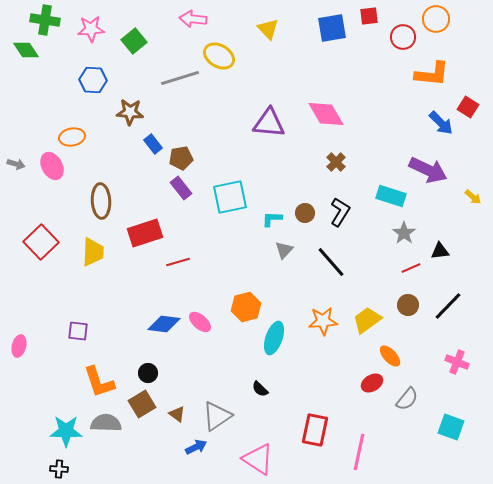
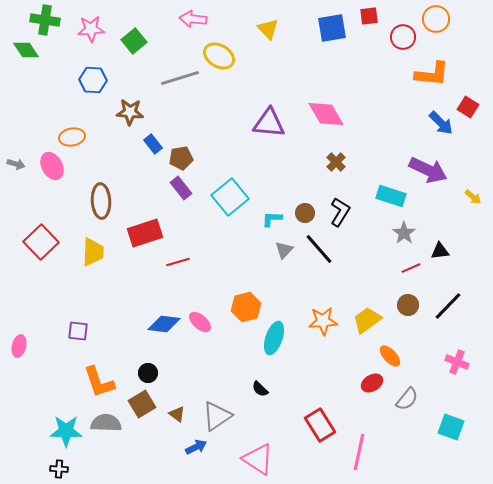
cyan square at (230, 197): rotated 27 degrees counterclockwise
black line at (331, 262): moved 12 px left, 13 px up
red rectangle at (315, 430): moved 5 px right, 5 px up; rotated 44 degrees counterclockwise
